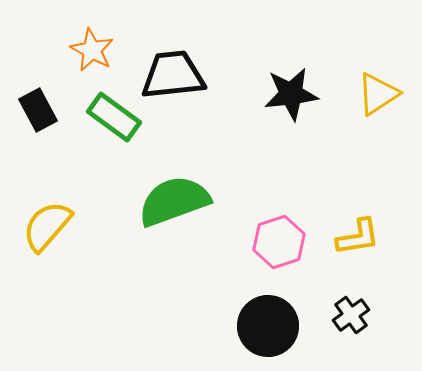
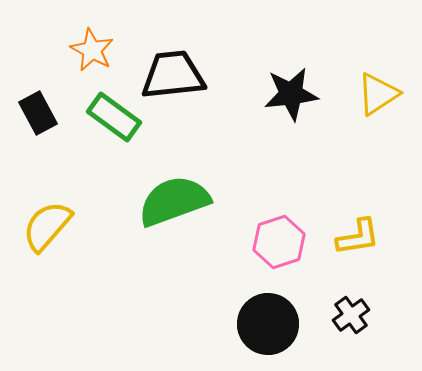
black rectangle: moved 3 px down
black circle: moved 2 px up
